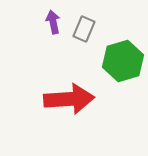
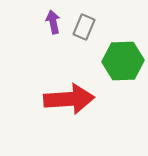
gray rectangle: moved 2 px up
green hexagon: rotated 15 degrees clockwise
